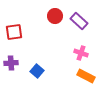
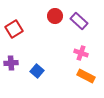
red square: moved 3 px up; rotated 24 degrees counterclockwise
